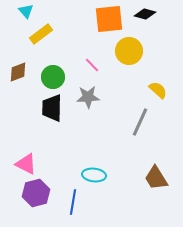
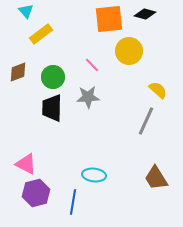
gray line: moved 6 px right, 1 px up
